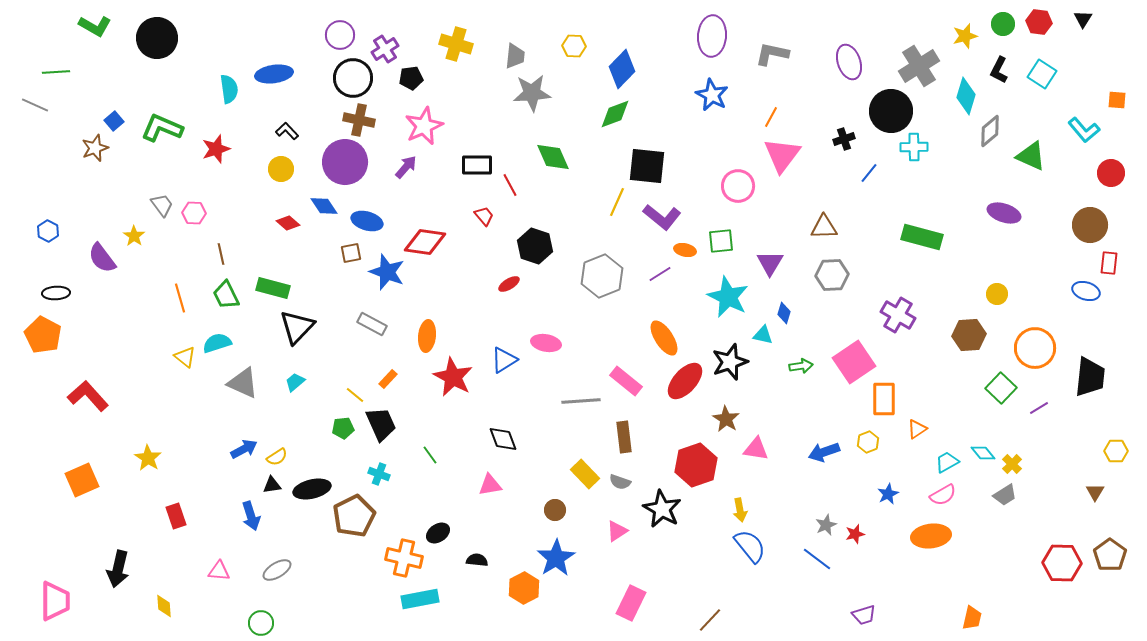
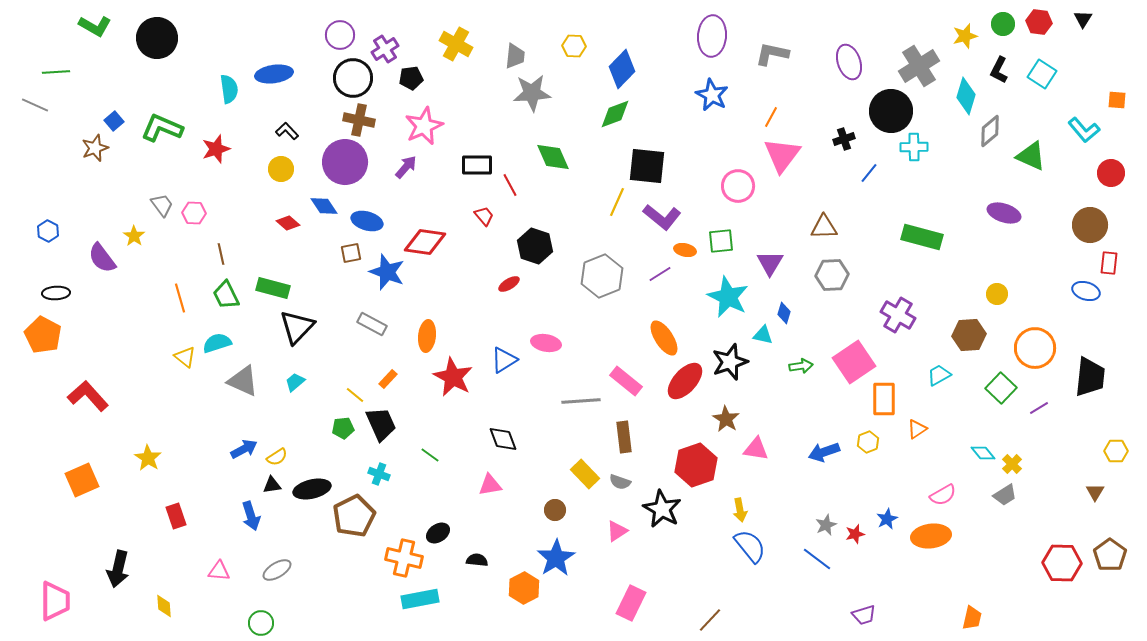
yellow cross at (456, 44): rotated 12 degrees clockwise
gray triangle at (243, 383): moved 2 px up
green line at (430, 455): rotated 18 degrees counterclockwise
cyan trapezoid at (947, 462): moved 8 px left, 87 px up
blue star at (888, 494): moved 1 px left, 25 px down
